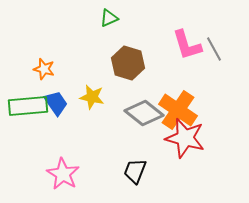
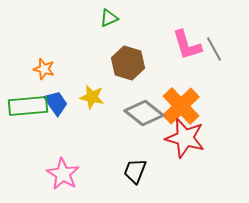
orange cross: moved 3 px right, 4 px up; rotated 12 degrees clockwise
